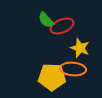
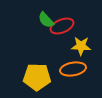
yellow star: moved 1 px right, 2 px up; rotated 18 degrees counterclockwise
orange ellipse: rotated 15 degrees counterclockwise
yellow pentagon: moved 15 px left
